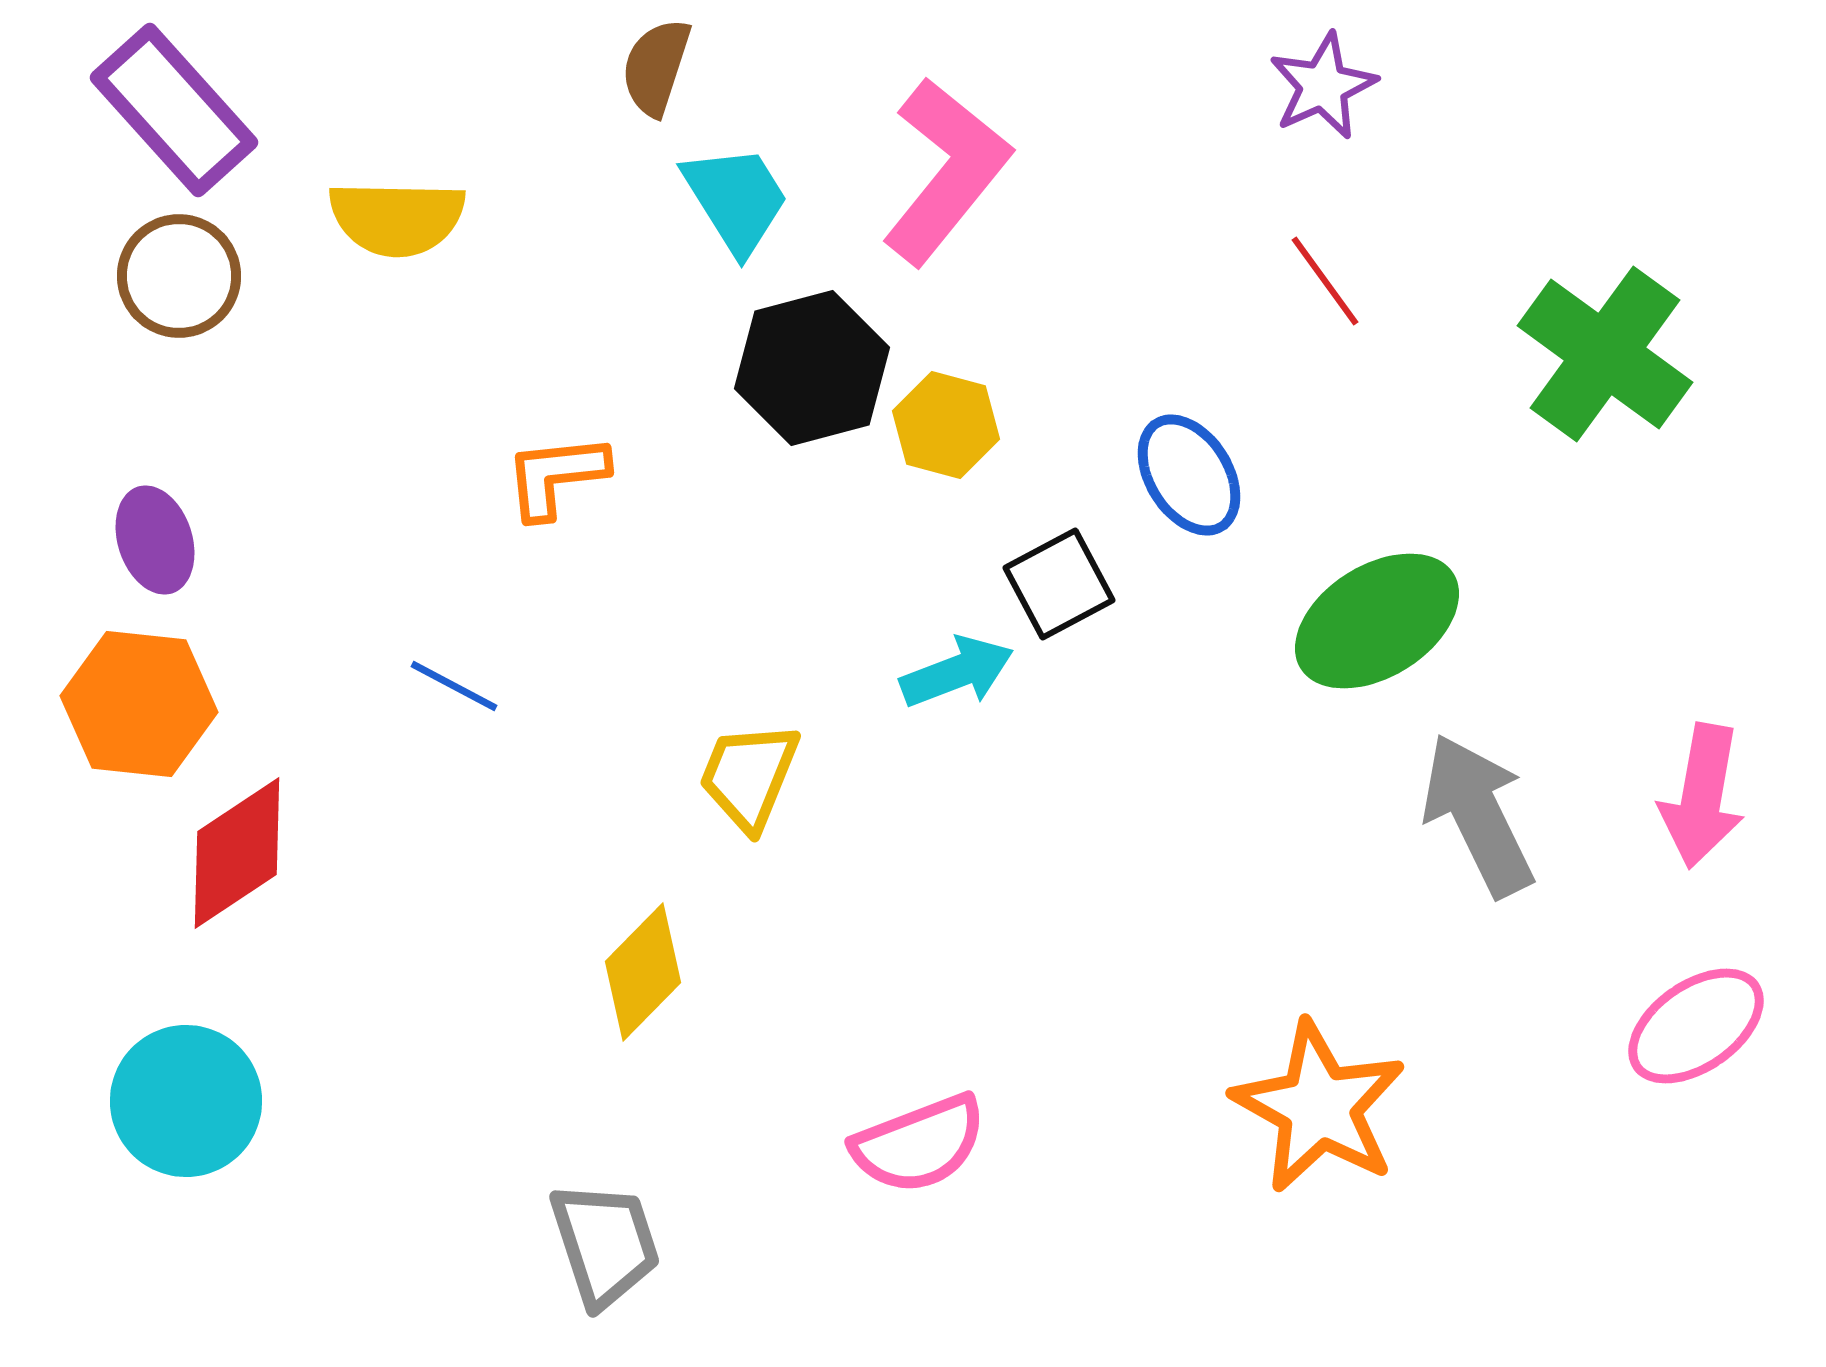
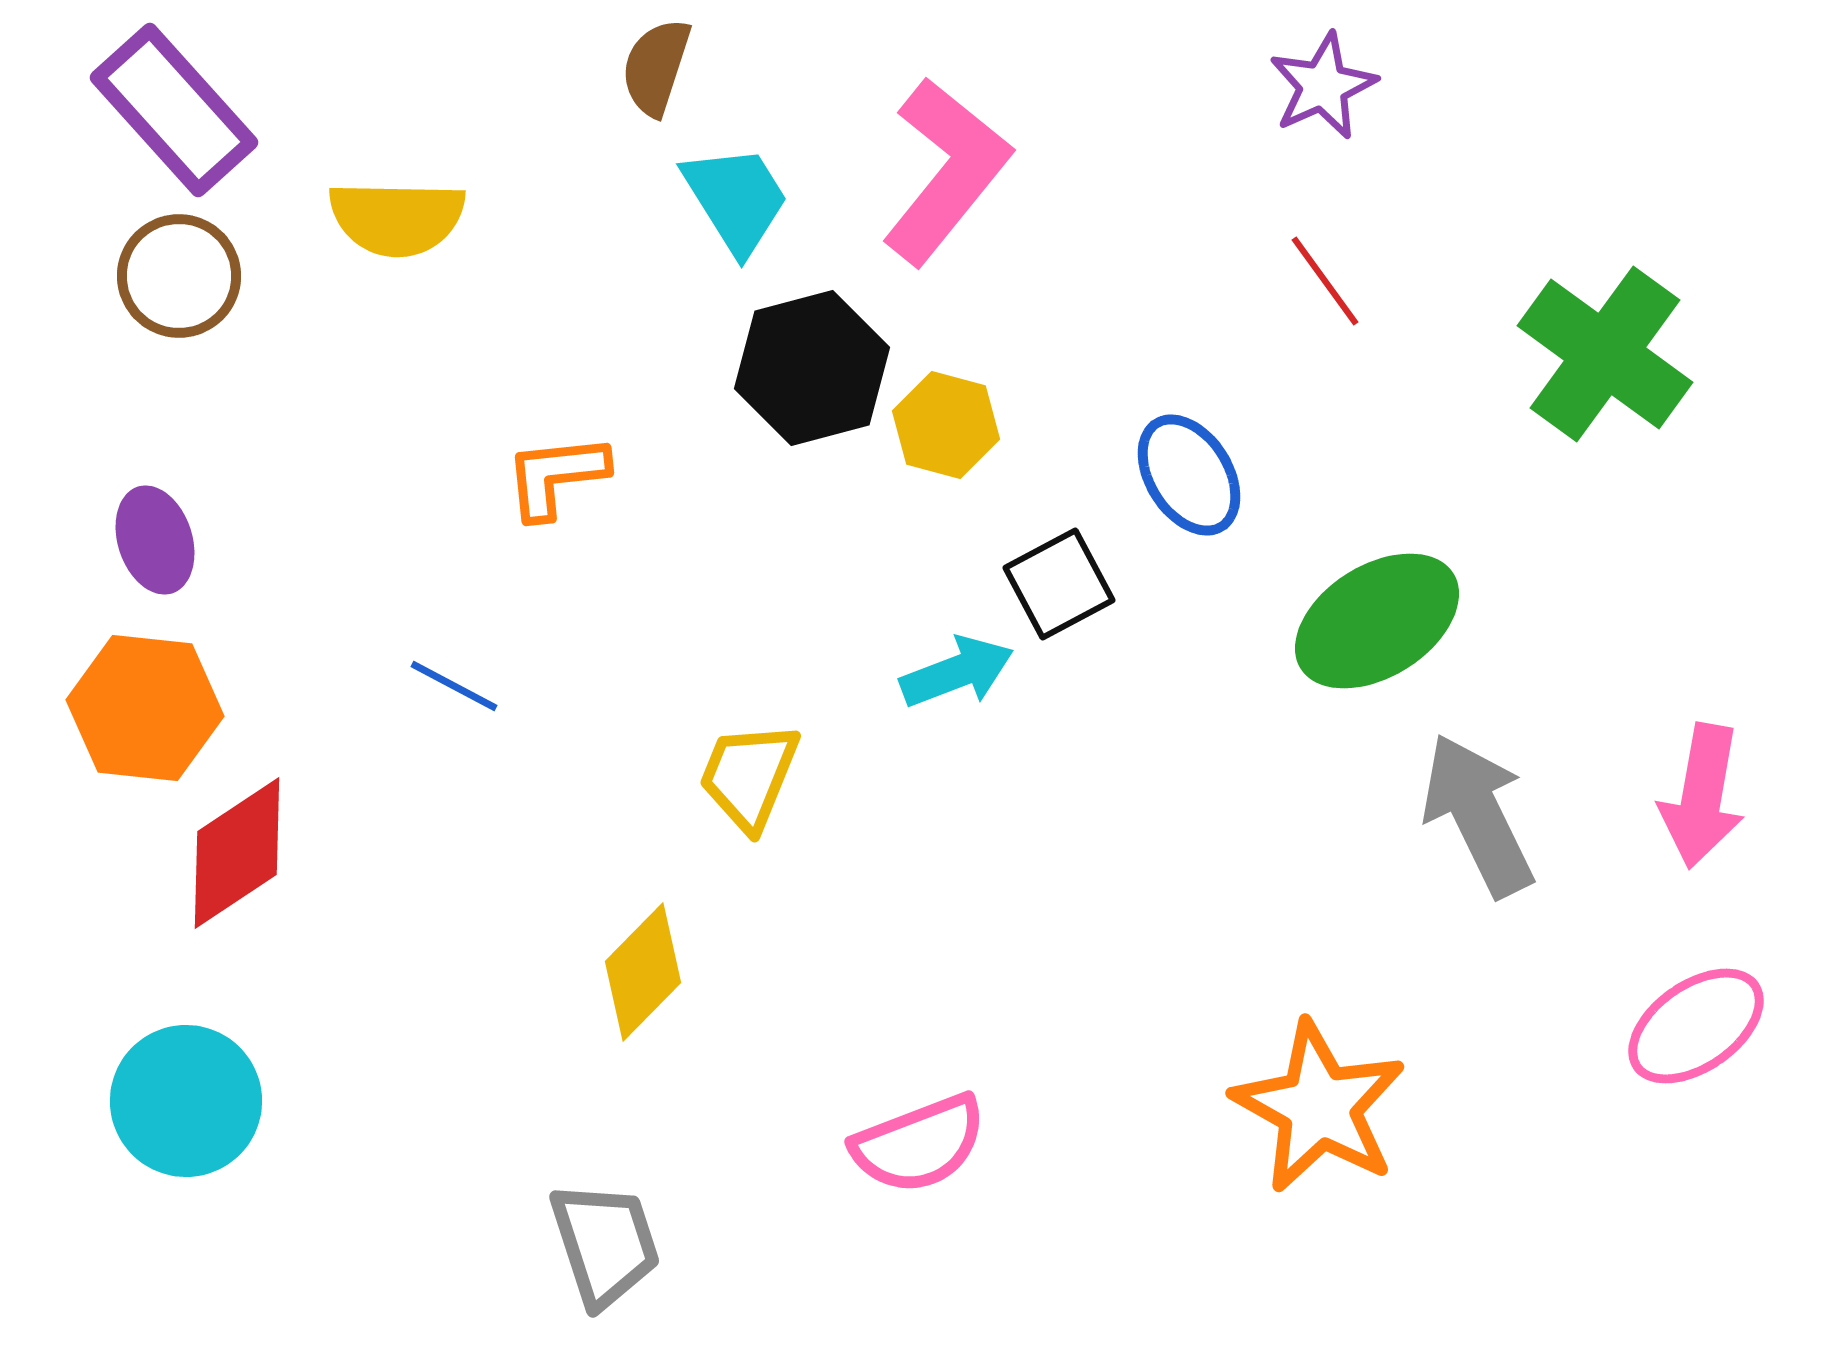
orange hexagon: moved 6 px right, 4 px down
